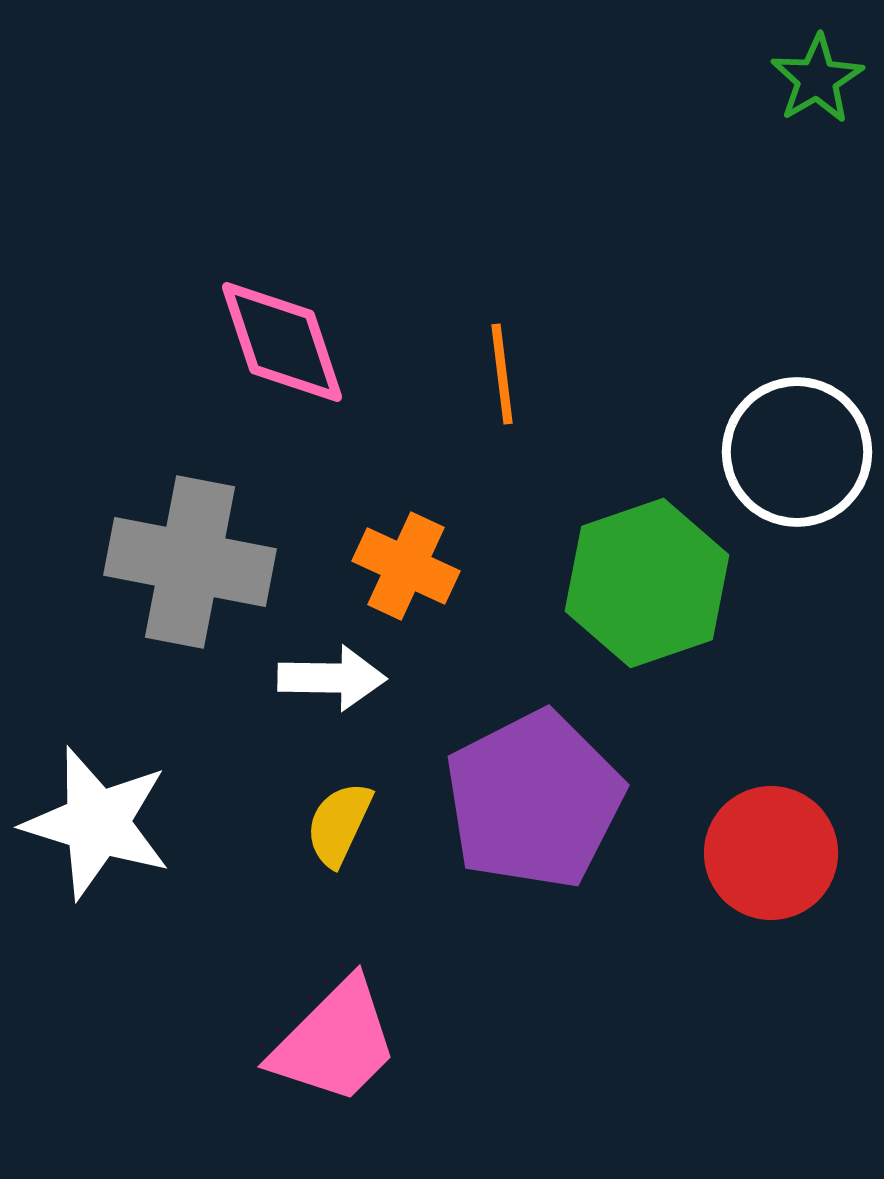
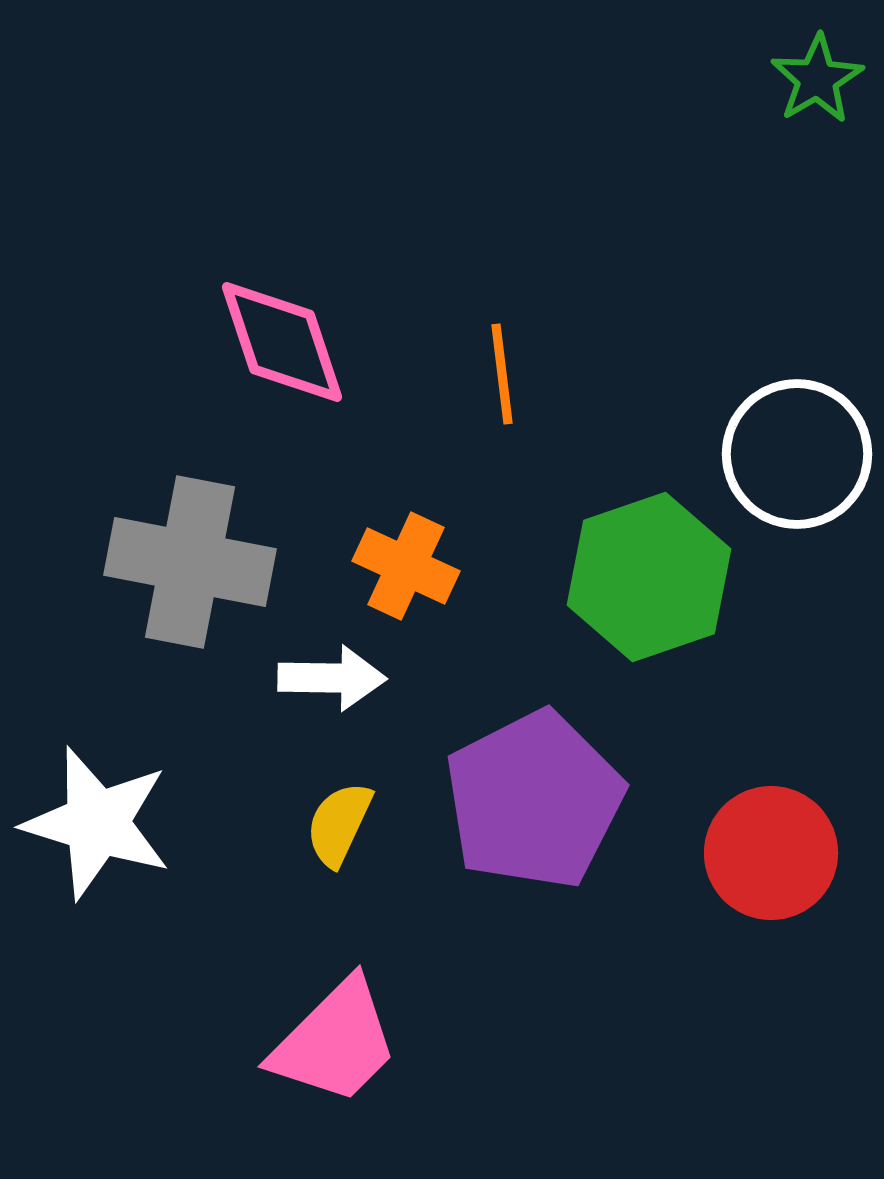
white circle: moved 2 px down
green hexagon: moved 2 px right, 6 px up
